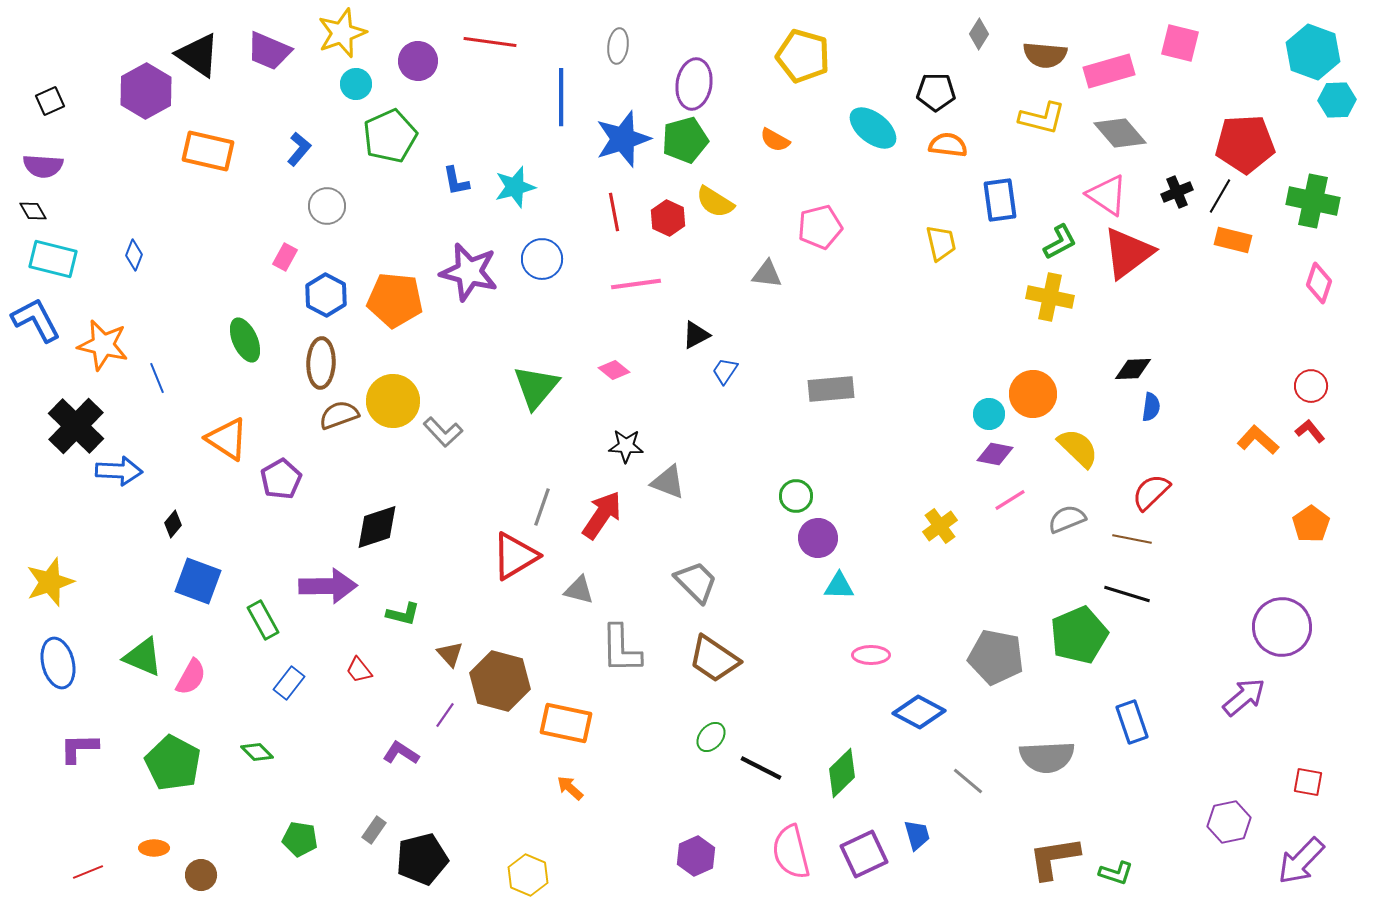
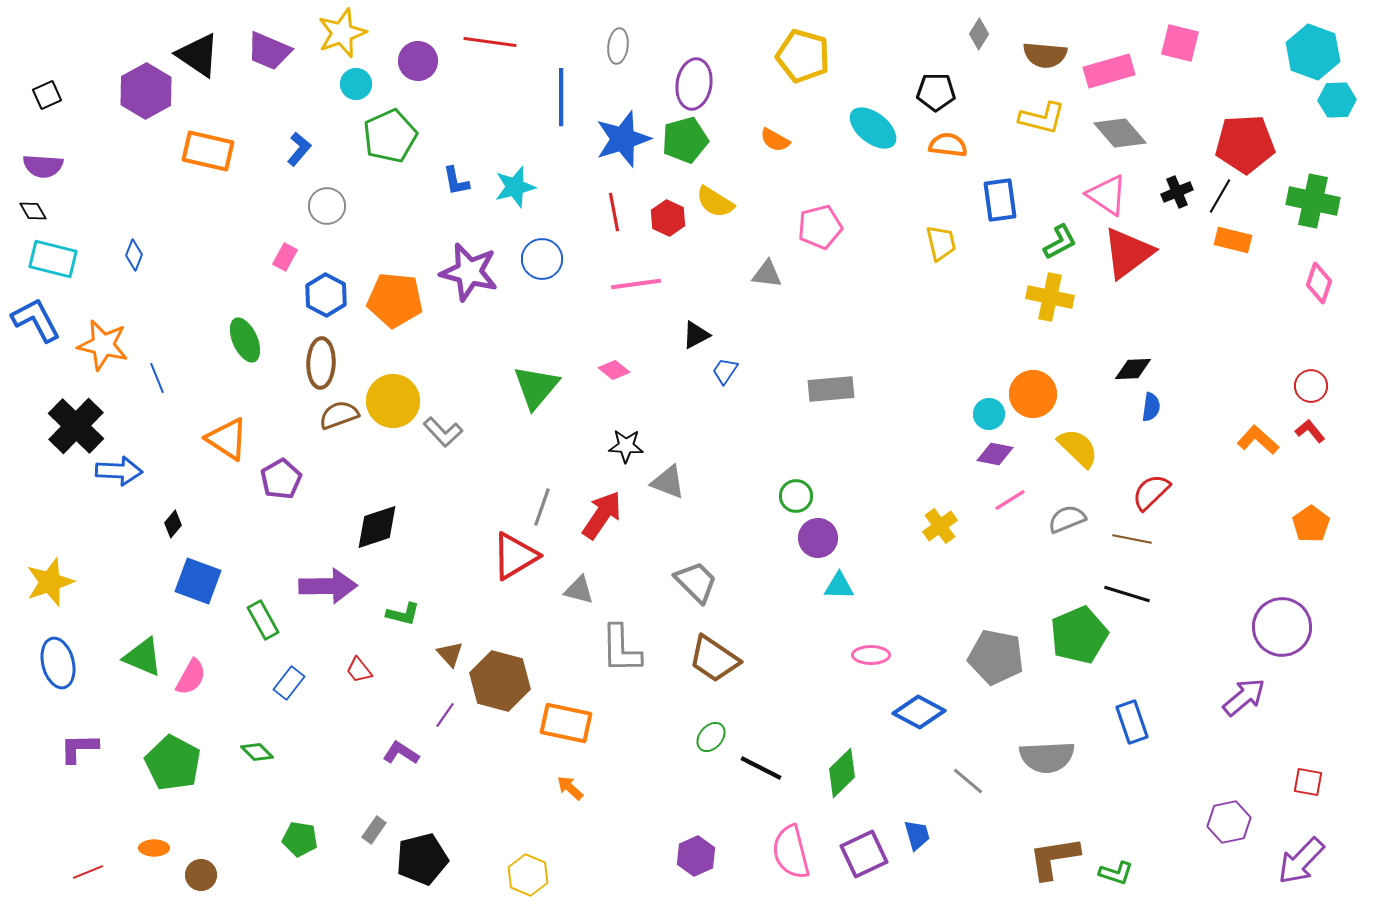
black square at (50, 101): moved 3 px left, 6 px up
